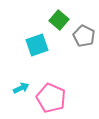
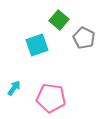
gray pentagon: moved 2 px down
cyan arrow: moved 7 px left; rotated 28 degrees counterclockwise
pink pentagon: rotated 16 degrees counterclockwise
